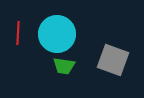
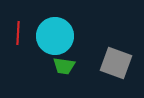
cyan circle: moved 2 px left, 2 px down
gray square: moved 3 px right, 3 px down
